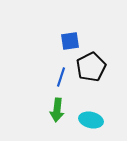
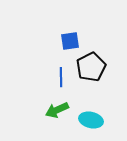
blue line: rotated 18 degrees counterclockwise
green arrow: rotated 60 degrees clockwise
